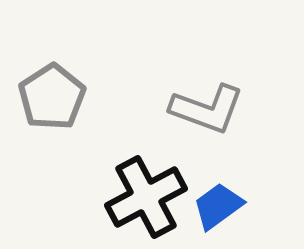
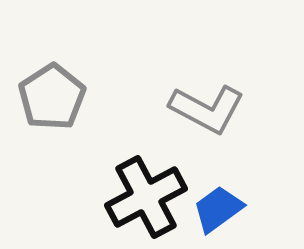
gray L-shape: rotated 8 degrees clockwise
blue trapezoid: moved 3 px down
